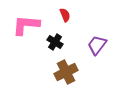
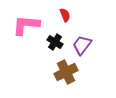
purple trapezoid: moved 15 px left
